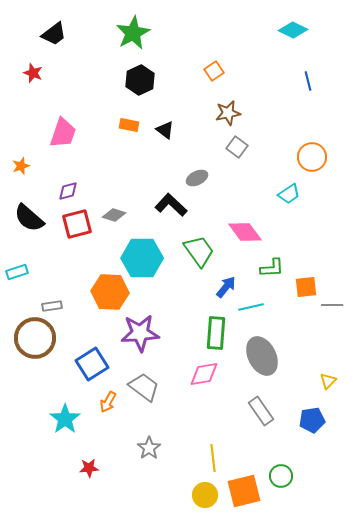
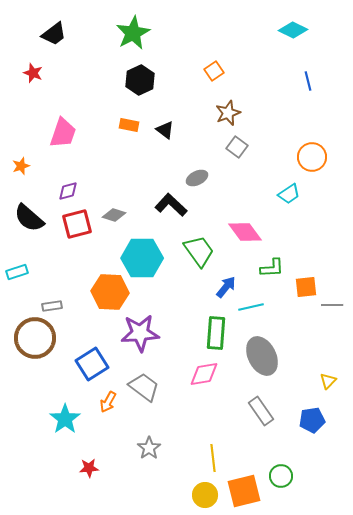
brown star at (228, 113): rotated 10 degrees counterclockwise
